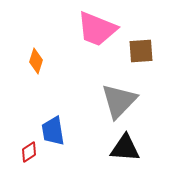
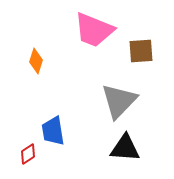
pink trapezoid: moved 3 px left, 1 px down
red diamond: moved 1 px left, 2 px down
